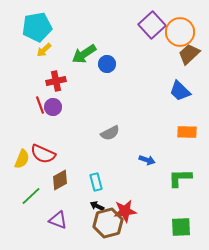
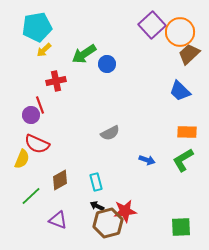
purple circle: moved 22 px left, 8 px down
red semicircle: moved 6 px left, 10 px up
green L-shape: moved 3 px right, 18 px up; rotated 30 degrees counterclockwise
